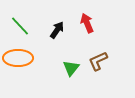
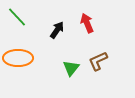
green line: moved 3 px left, 9 px up
